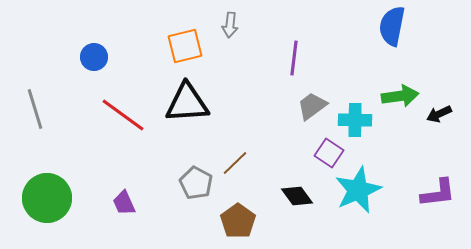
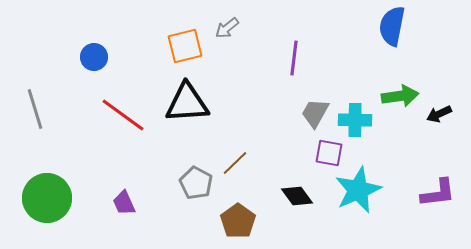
gray arrow: moved 3 px left, 3 px down; rotated 45 degrees clockwise
gray trapezoid: moved 3 px right, 7 px down; rotated 24 degrees counterclockwise
purple square: rotated 24 degrees counterclockwise
